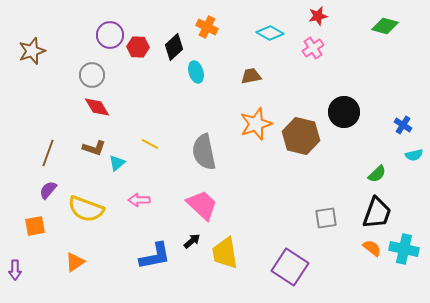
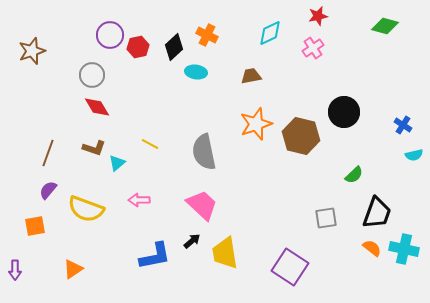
orange cross: moved 8 px down
cyan diamond: rotated 56 degrees counterclockwise
red hexagon: rotated 15 degrees counterclockwise
cyan ellipse: rotated 65 degrees counterclockwise
green semicircle: moved 23 px left, 1 px down
orange triangle: moved 2 px left, 7 px down
